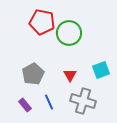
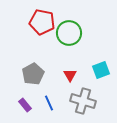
blue line: moved 1 px down
